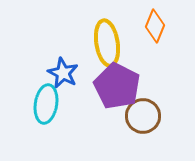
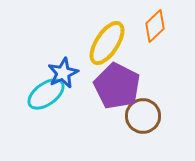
orange diamond: rotated 24 degrees clockwise
yellow ellipse: rotated 42 degrees clockwise
blue star: rotated 20 degrees clockwise
cyan ellipse: moved 10 px up; rotated 45 degrees clockwise
